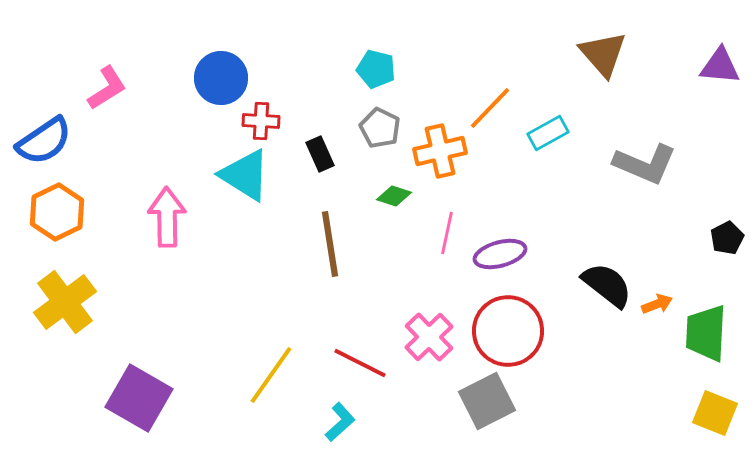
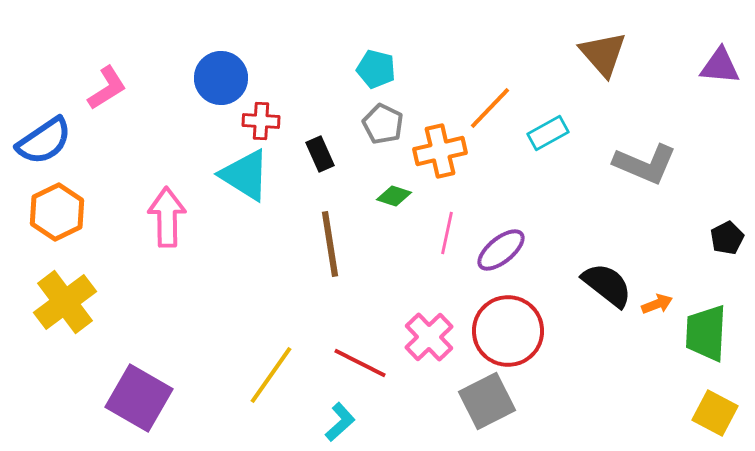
gray pentagon: moved 3 px right, 4 px up
purple ellipse: moved 1 px right, 4 px up; rotated 24 degrees counterclockwise
yellow square: rotated 6 degrees clockwise
